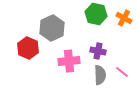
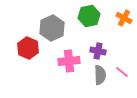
green hexagon: moved 7 px left, 2 px down; rotated 25 degrees counterclockwise
